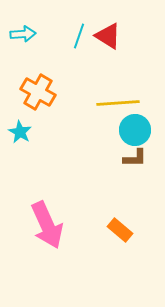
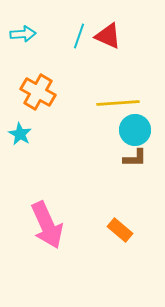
red triangle: rotated 8 degrees counterclockwise
cyan star: moved 2 px down
